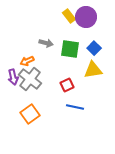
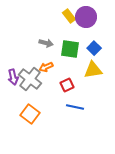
orange arrow: moved 19 px right, 6 px down
orange square: rotated 18 degrees counterclockwise
